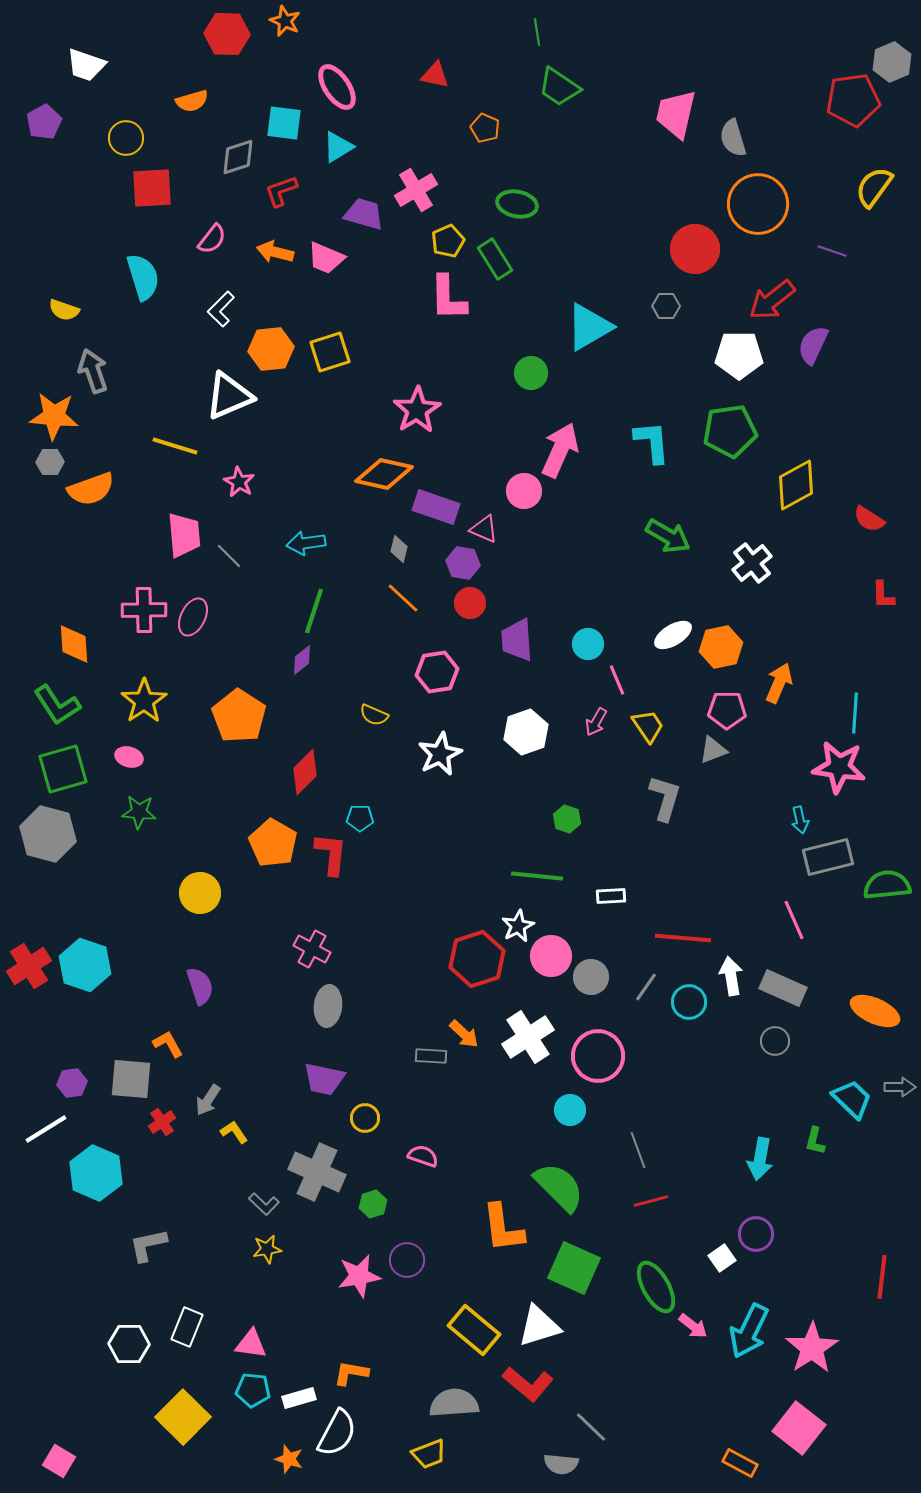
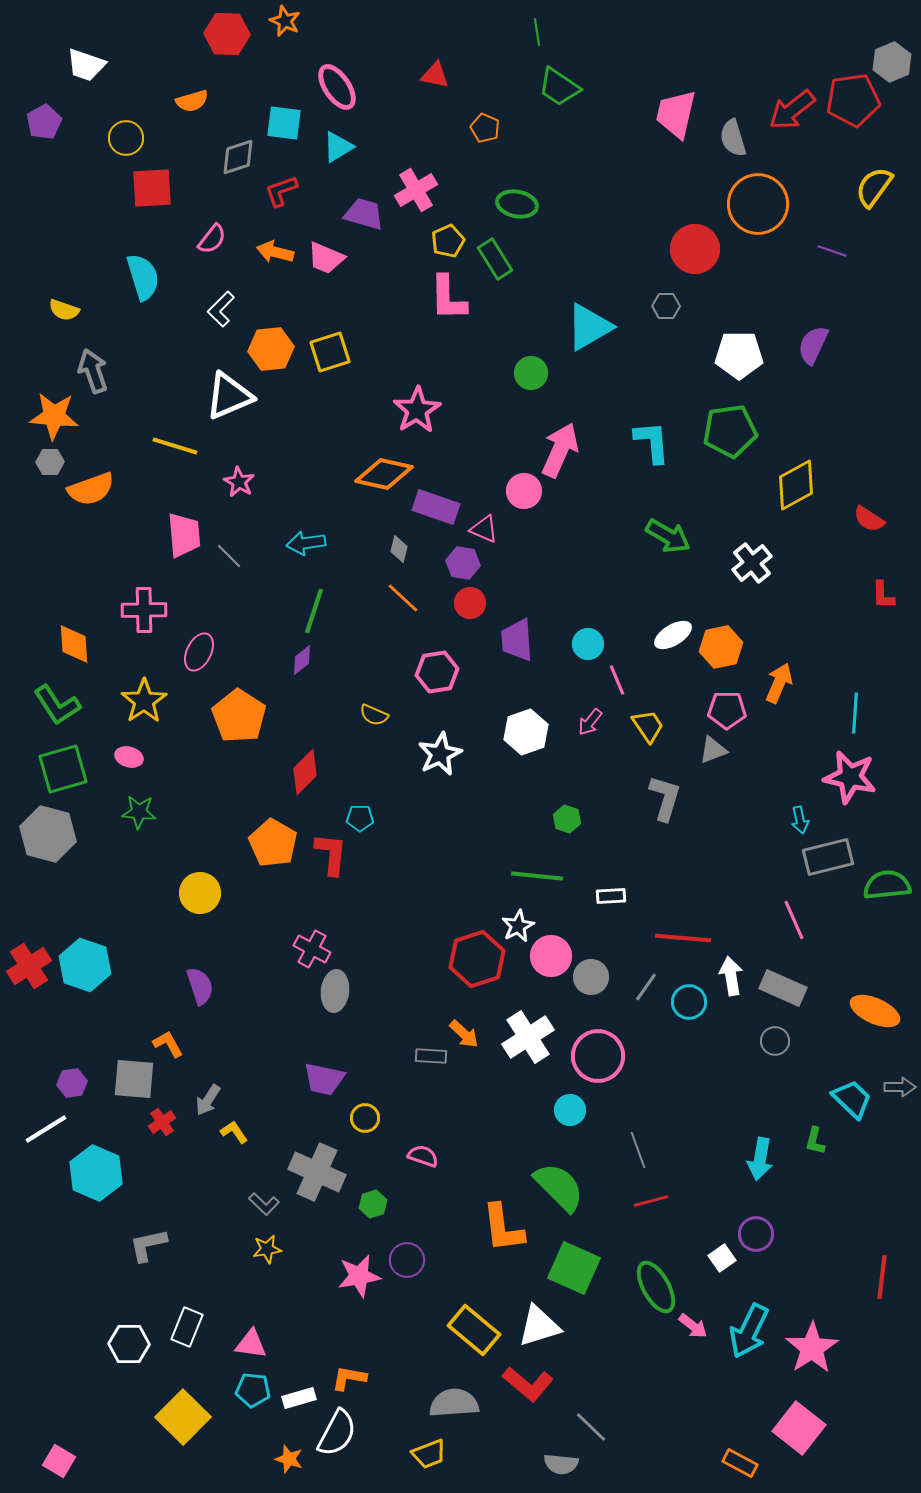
red arrow at (772, 300): moved 20 px right, 190 px up
pink ellipse at (193, 617): moved 6 px right, 35 px down
pink arrow at (596, 722): moved 6 px left; rotated 8 degrees clockwise
pink star at (839, 767): moved 11 px right, 10 px down; rotated 4 degrees clockwise
gray ellipse at (328, 1006): moved 7 px right, 15 px up
gray square at (131, 1079): moved 3 px right
orange L-shape at (351, 1373): moved 2 px left, 5 px down
